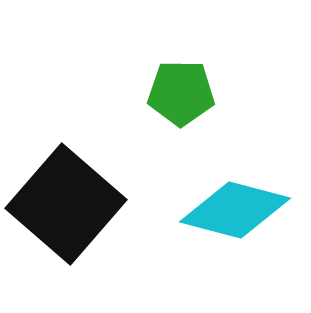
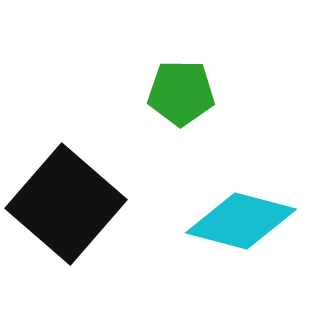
cyan diamond: moved 6 px right, 11 px down
